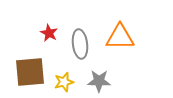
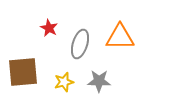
red star: moved 5 px up
gray ellipse: rotated 24 degrees clockwise
brown square: moved 7 px left
